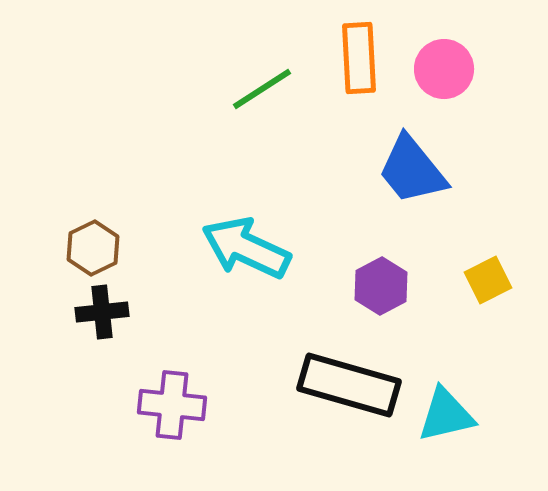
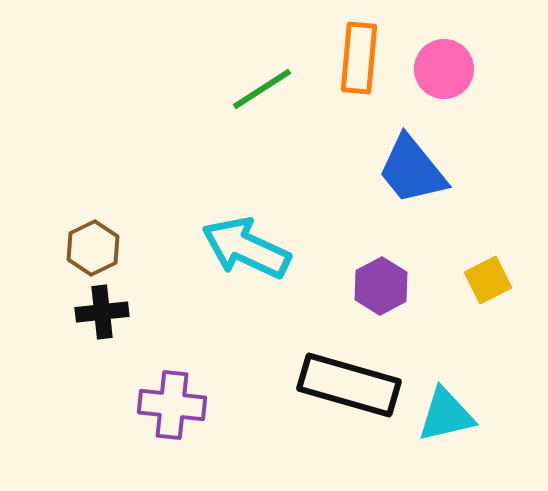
orange rectangle: rotated 8 degrees clockwise
